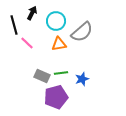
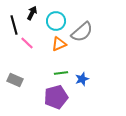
orange triangle: rotated 14 degrees counterclockwise
gray rectangle: moved 27 px left, 4 px down
